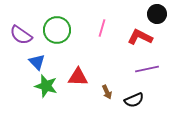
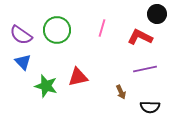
blue triangle: moved 14 px left
purple line: moved 2 px left
red triangle: rotated 15 degrees counterclockwise
brown arrow: moved 14 px right
black semicircle: moved 16 px right, 7 px down; rotated 24 degrees clockwise
